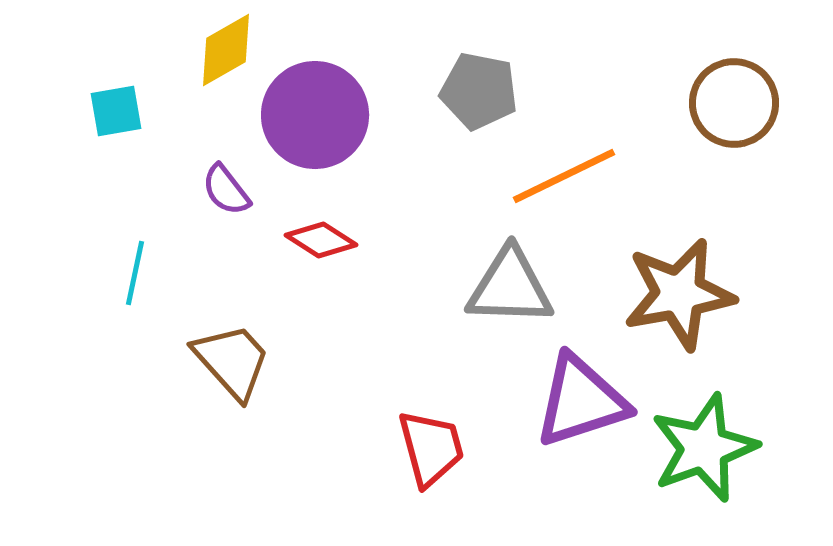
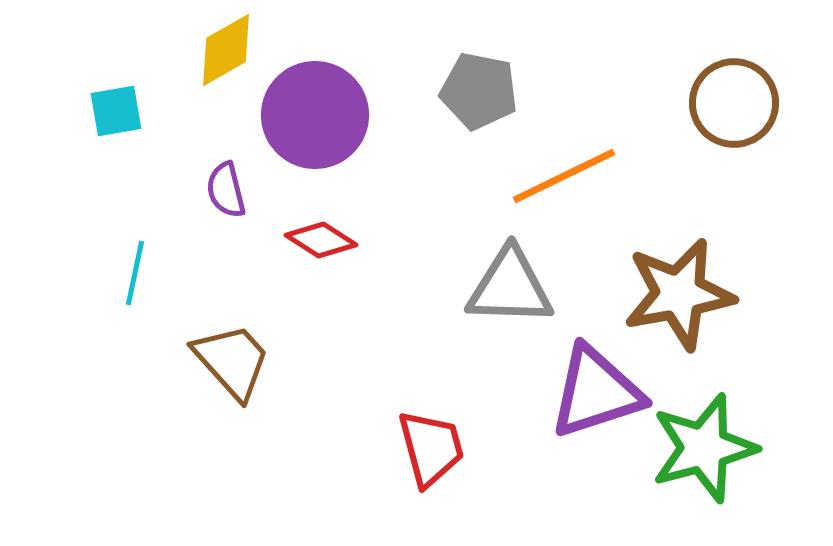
purple semicircle: rotated 24 degrees clockwise
purple triangle: moved 15 px right, 9 px up
green star: rotated 5 degrees clockwise
